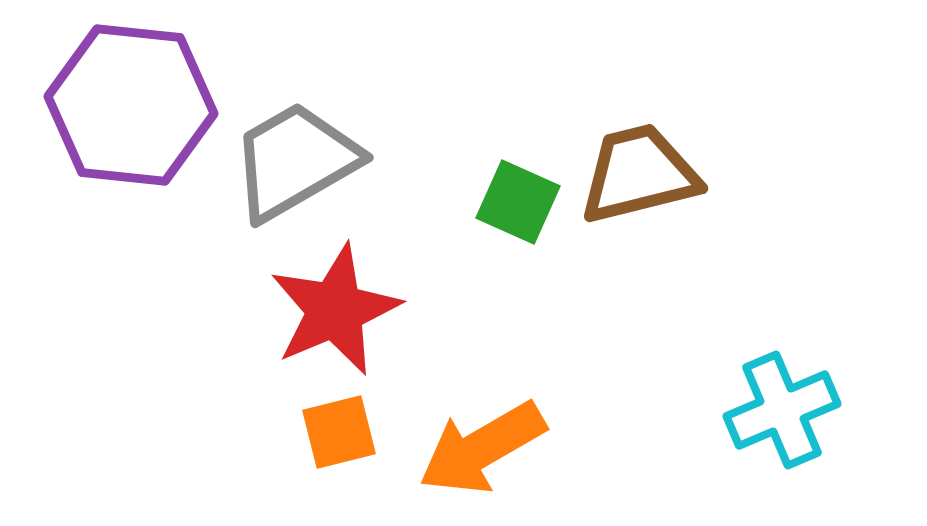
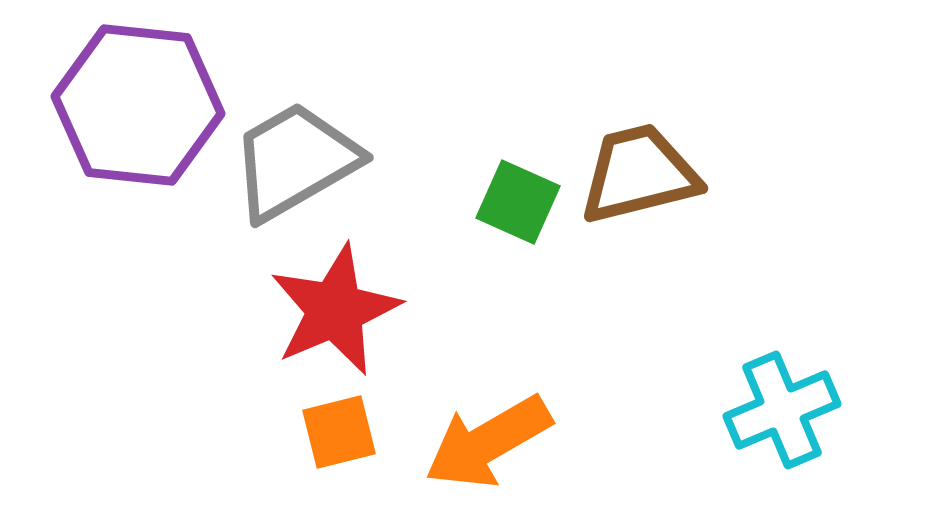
purple hexagon: moved 7 px right
orange arrow: moved 6 px right, 6 px up
